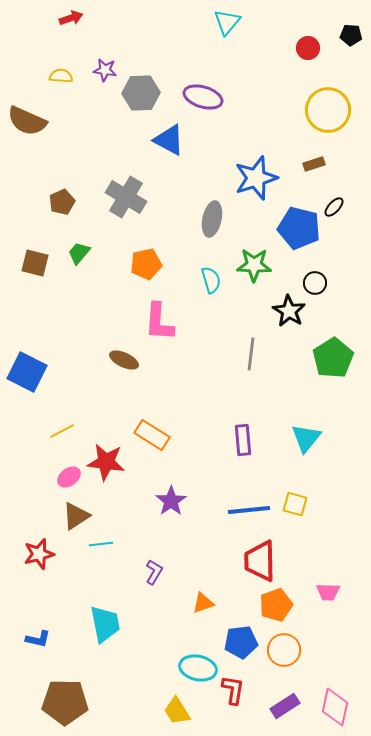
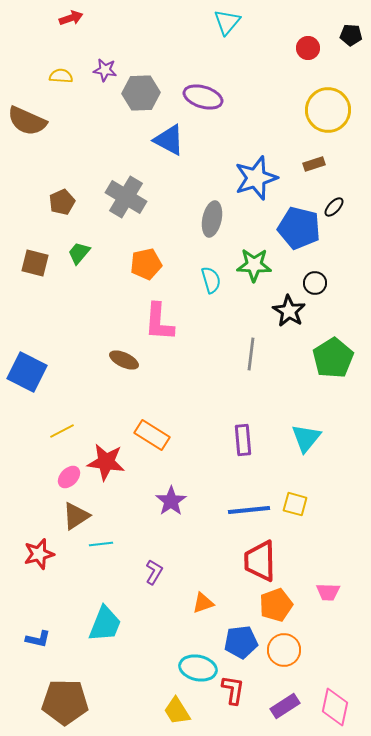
pink ellipse at (69, 477): rotated 10 degrees counterclockwise
cyan trapezoid at (105, 624): rotated 33 degrees clockwise
